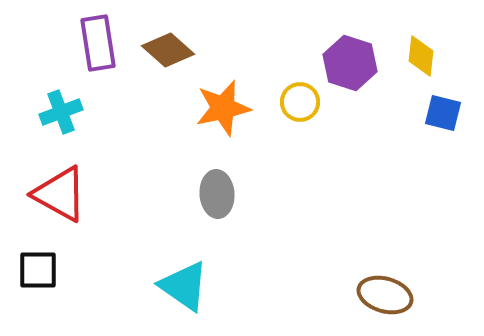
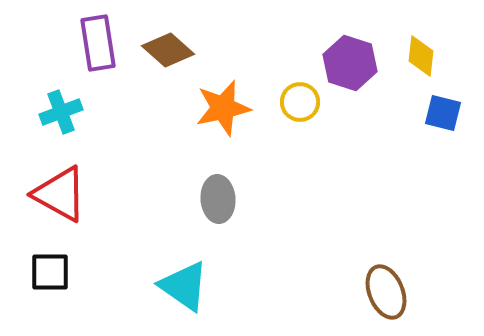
gray ellipse: moved 1 px right, 5 px down
black square: moved 12 px right, 2 px down
brown ellipse: moved 1 px right, 3 px up; rotated 52 degrees clockwise
